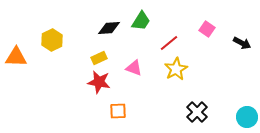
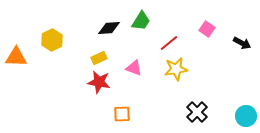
yellow star: rotated 20 degrees clockwise
orange square: moved 4 px right, 3 px down
cyan circle: moved 1 px left, 1 px up
